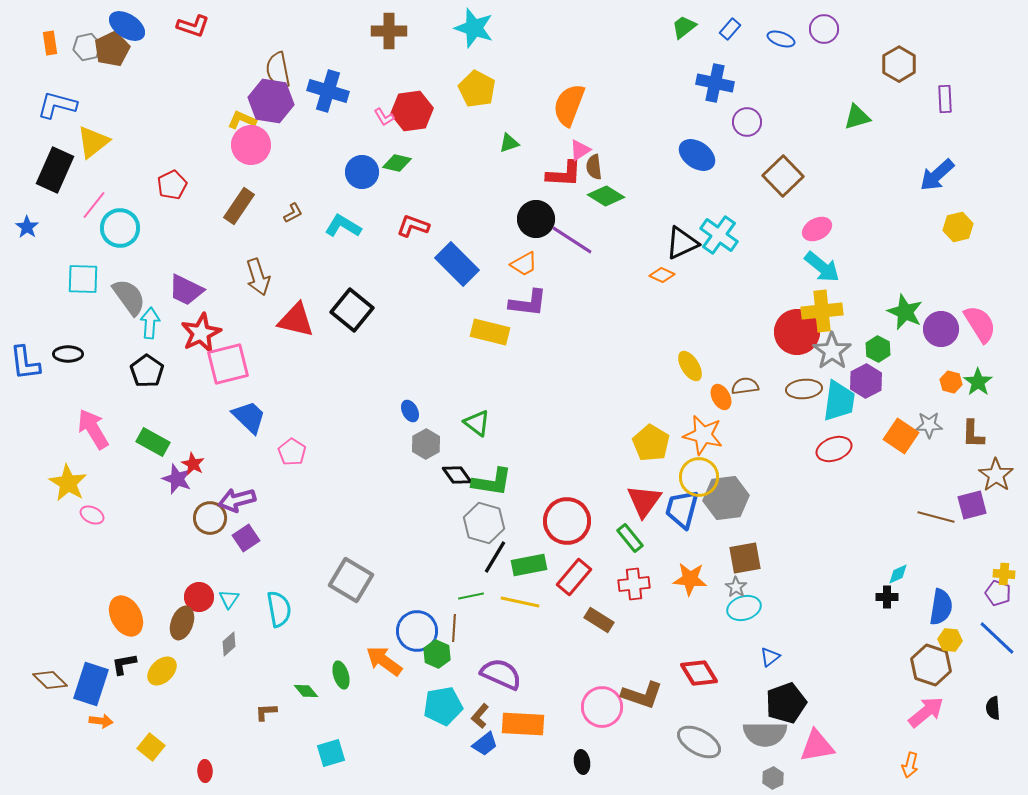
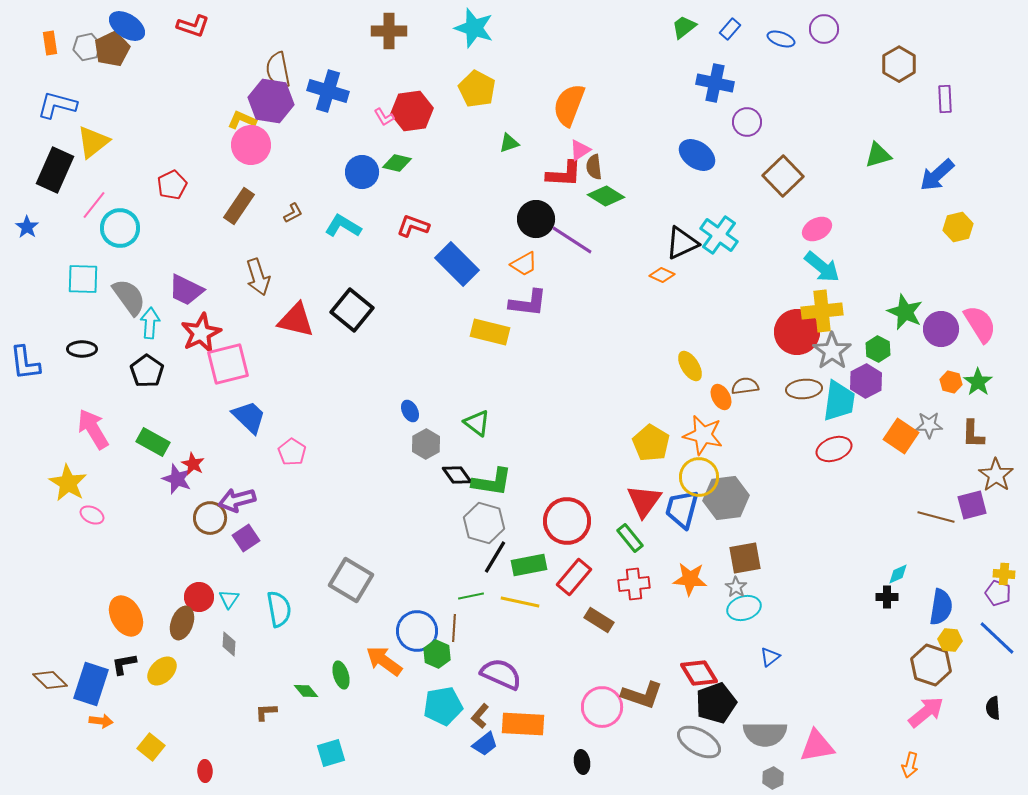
green triangle at (857, 117): moved 21 px right, 38 px down
black ellipse at (68, 354): moved 14 px right, 5 px up
gray diamond at (229, 644): rotated 45 degrees counterclockwise
black pentagon at (786, 703): moved 70 px left
